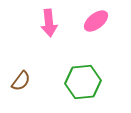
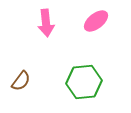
pink arrow: moved 3 px left
green hexagon: moved 1 px right
